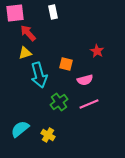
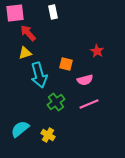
green cross: moved 3 px left
